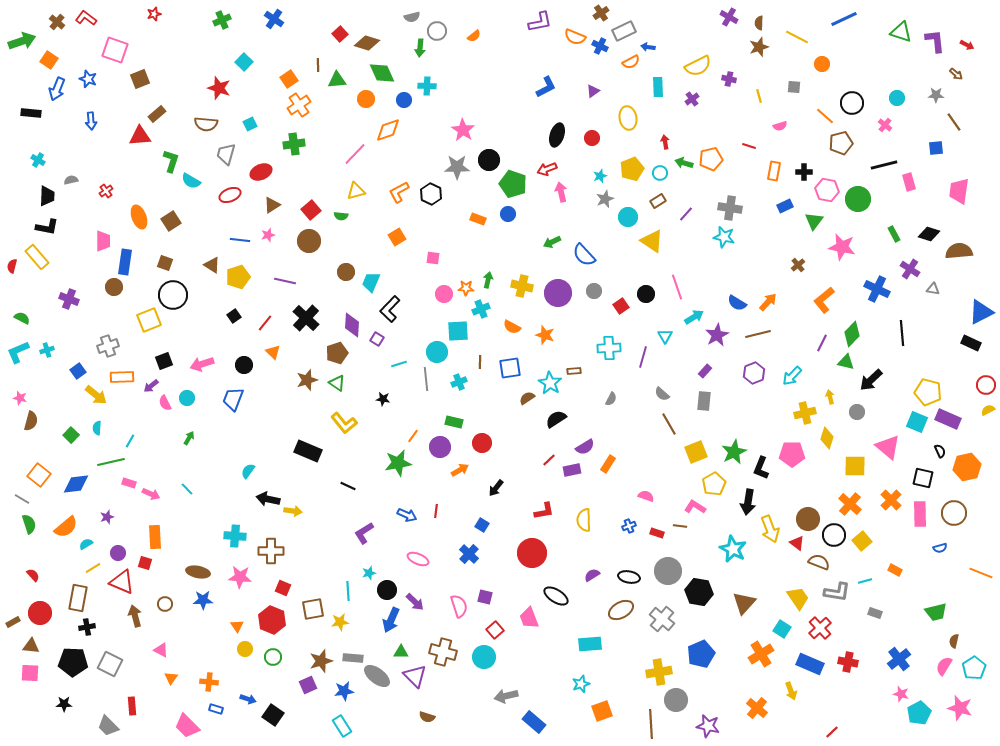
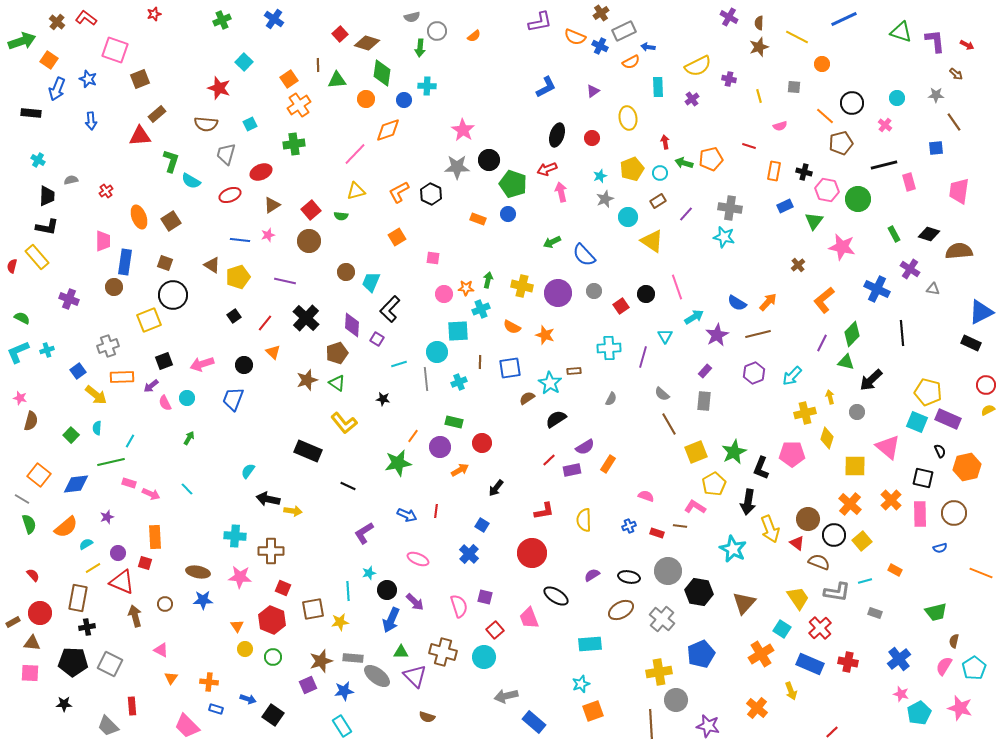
green diamond at (382, 73): rotated 32 degrees clockwise
black cross at (804, 172): rotated 14 degrees clockwise
brown triangle at (31, 646): moved 1 px right, 3 px up
orange square at (602, 711): moved 9 px left
